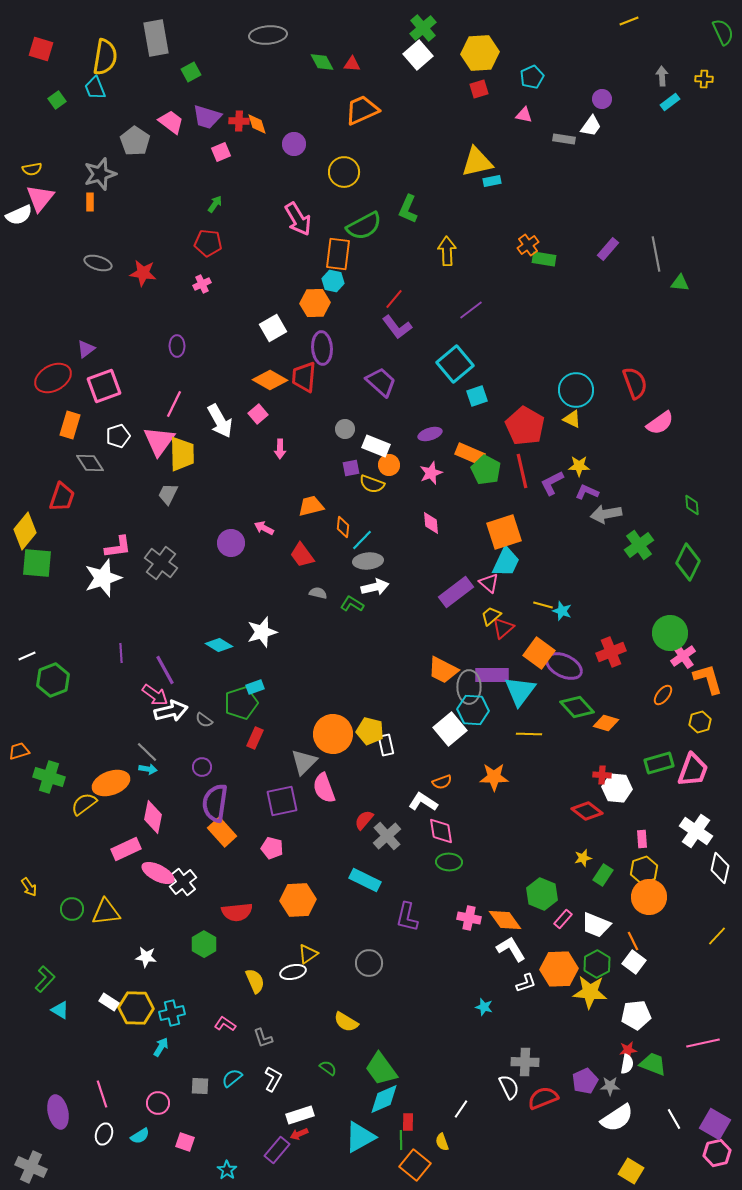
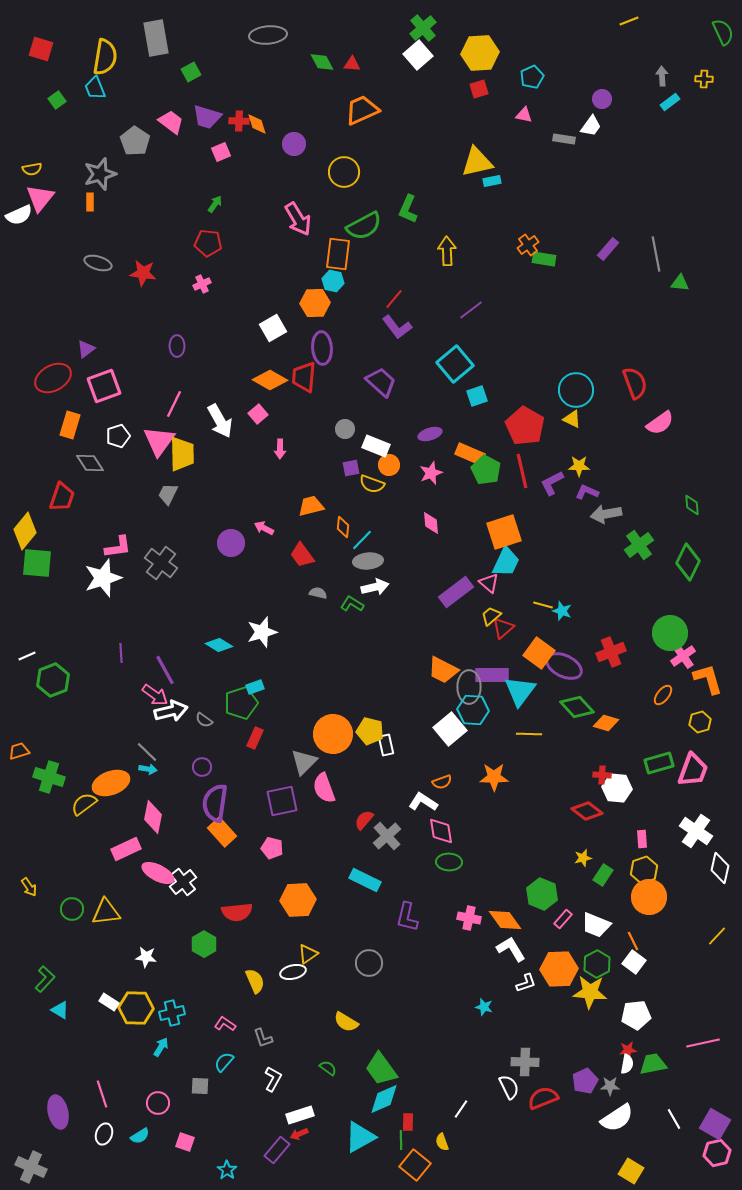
green trapezoid at (653, 1064): rotated 32 degrees counterclockwise
cyan semicircle at (232, 1078): moved 8 px left, 16 px up; rotated 10 degrees counterclockwise
